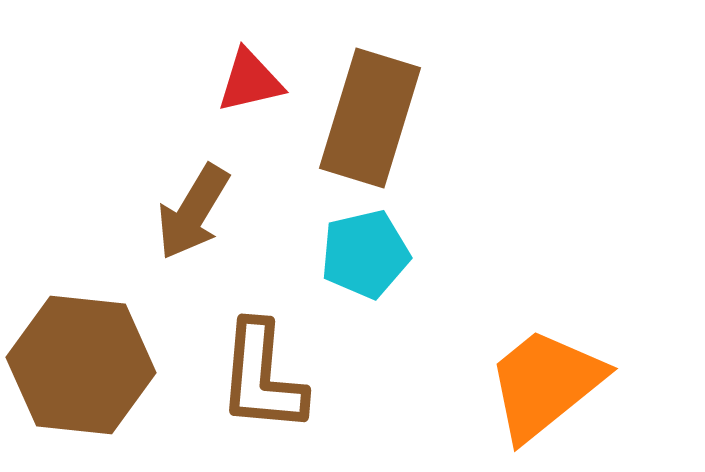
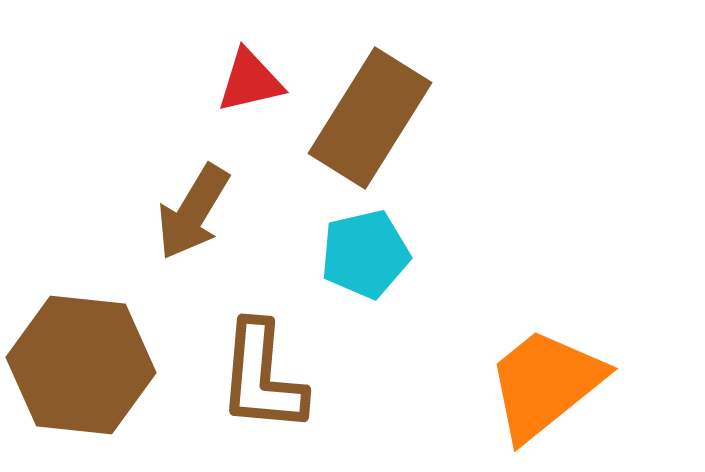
brown rectangle: rotated 15 degrees clockwise
